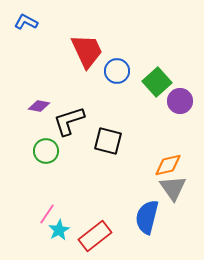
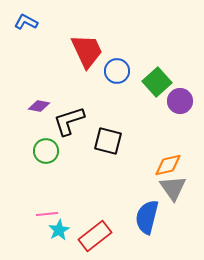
pink line: rotated 50 degrees clockwise
